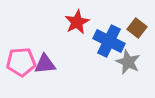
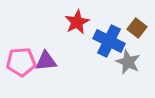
purple triangle: moved 1 px right, 3 px up
